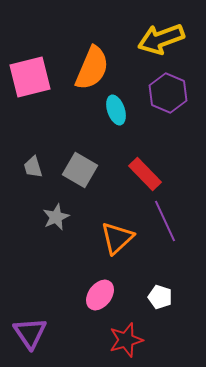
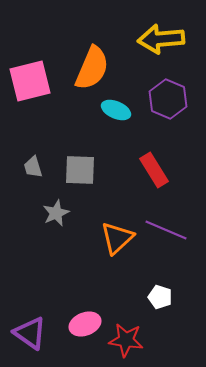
yellow arrow: rotated 15 degrees clockwise
pink square: moved 4 px down
purple hexagon: moved 6 px down
cyan ellipse: rotated 48 degrees counterclockwise
gray square: rotated 28 degrees counterclockwise
red rectangle: moved 9 px right, 4 px up; rotated 12 degrees clockwise
gray star: moved 4 px up
purple line: moved 1 px right, 9 px down; rotated 42 degrees counterclockwise
pink ellipse: moved 15 px left, 29 px down; rotated 32 degrees clockwise
purple triangle: rotated 21 degrees counterclockwise
red star: rotated 24 degrees clockwise
